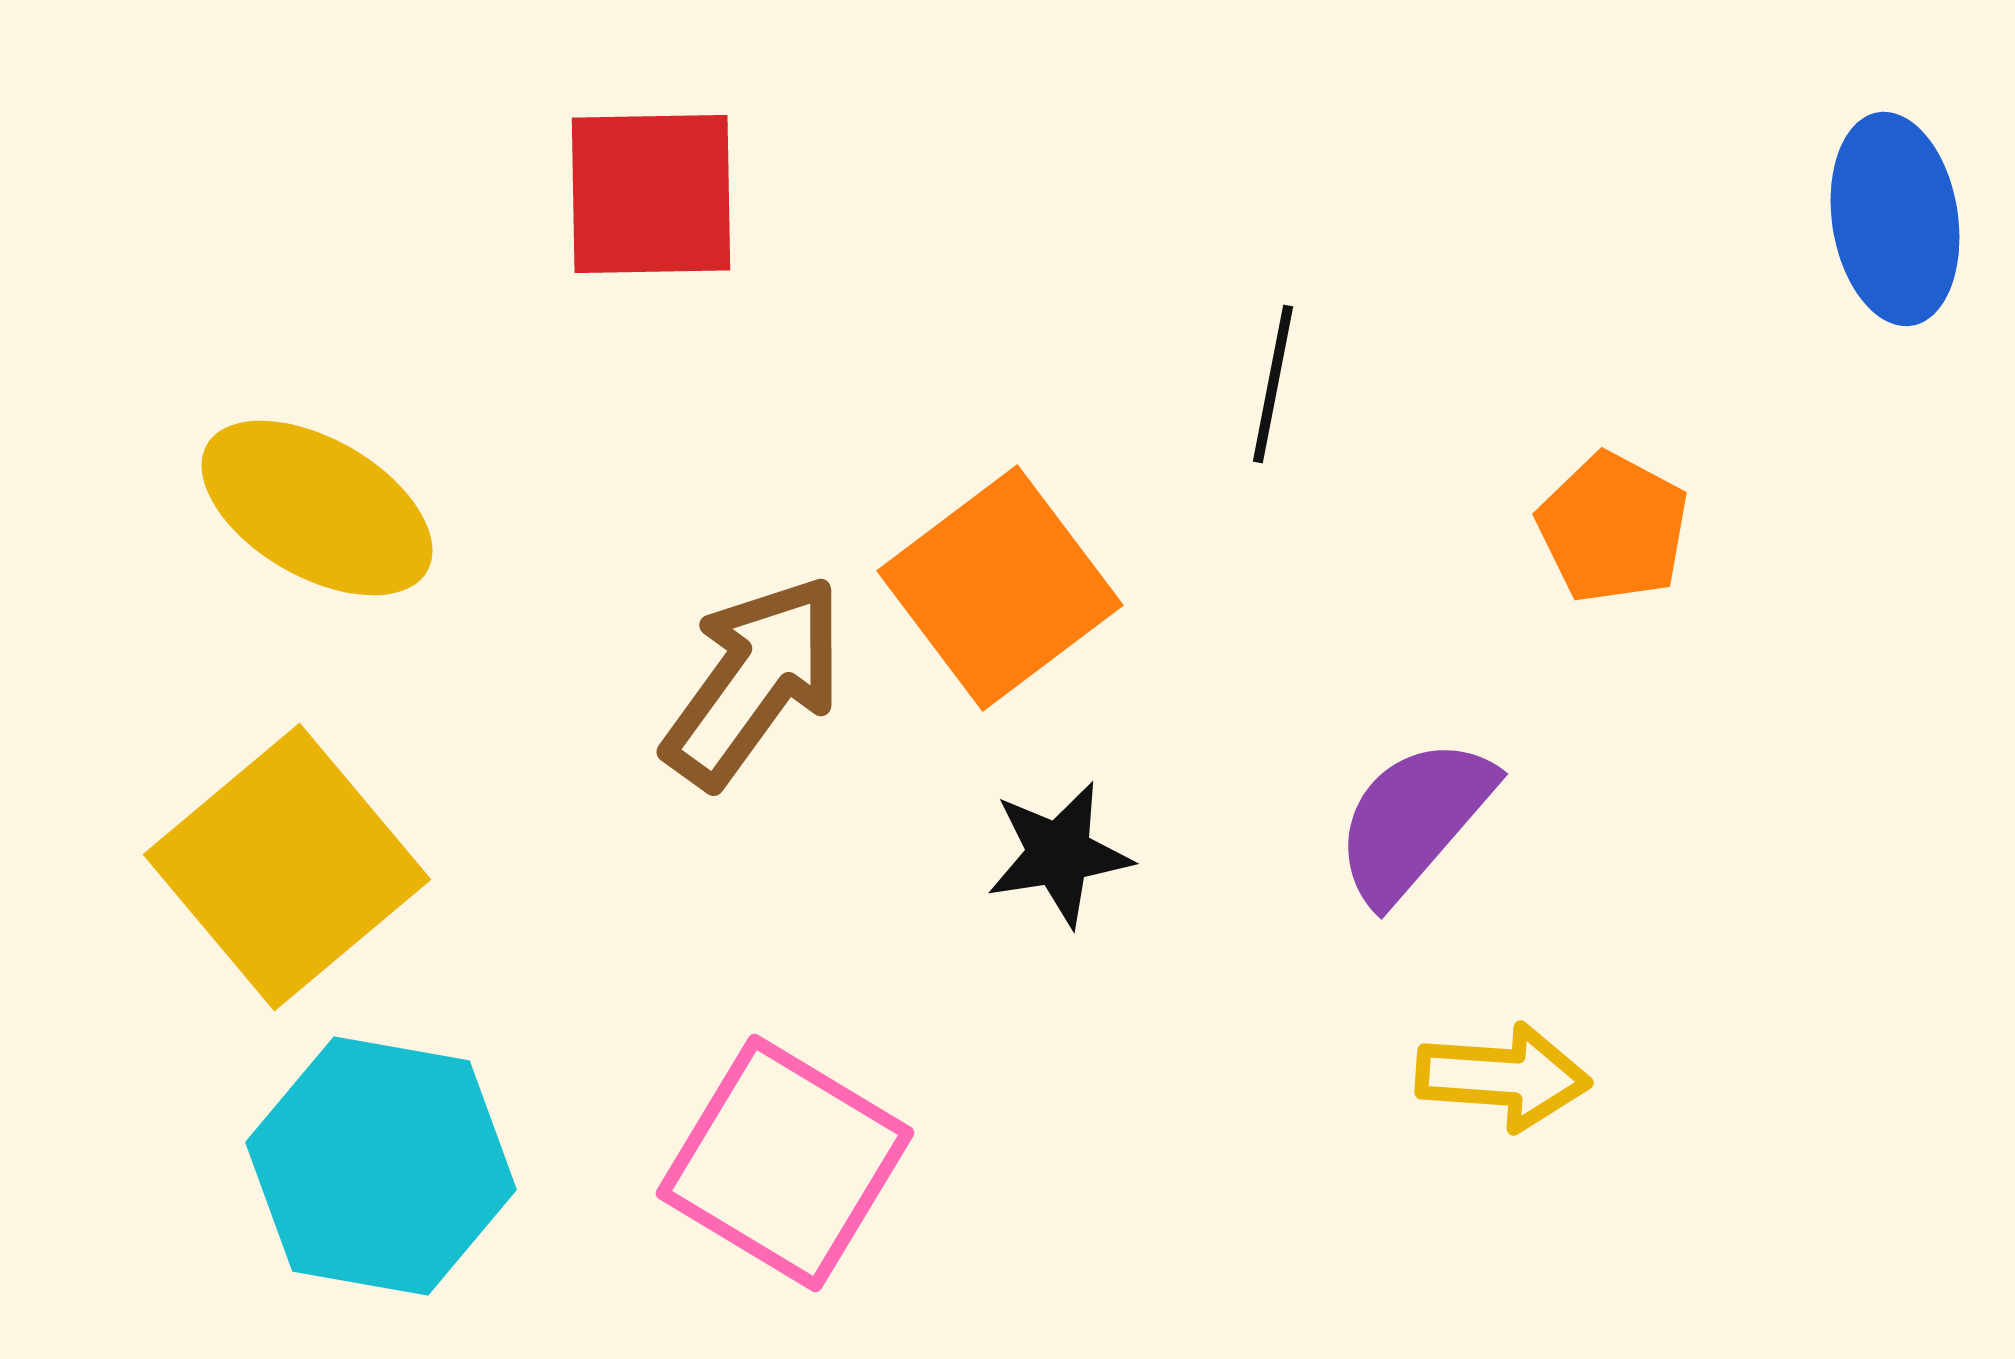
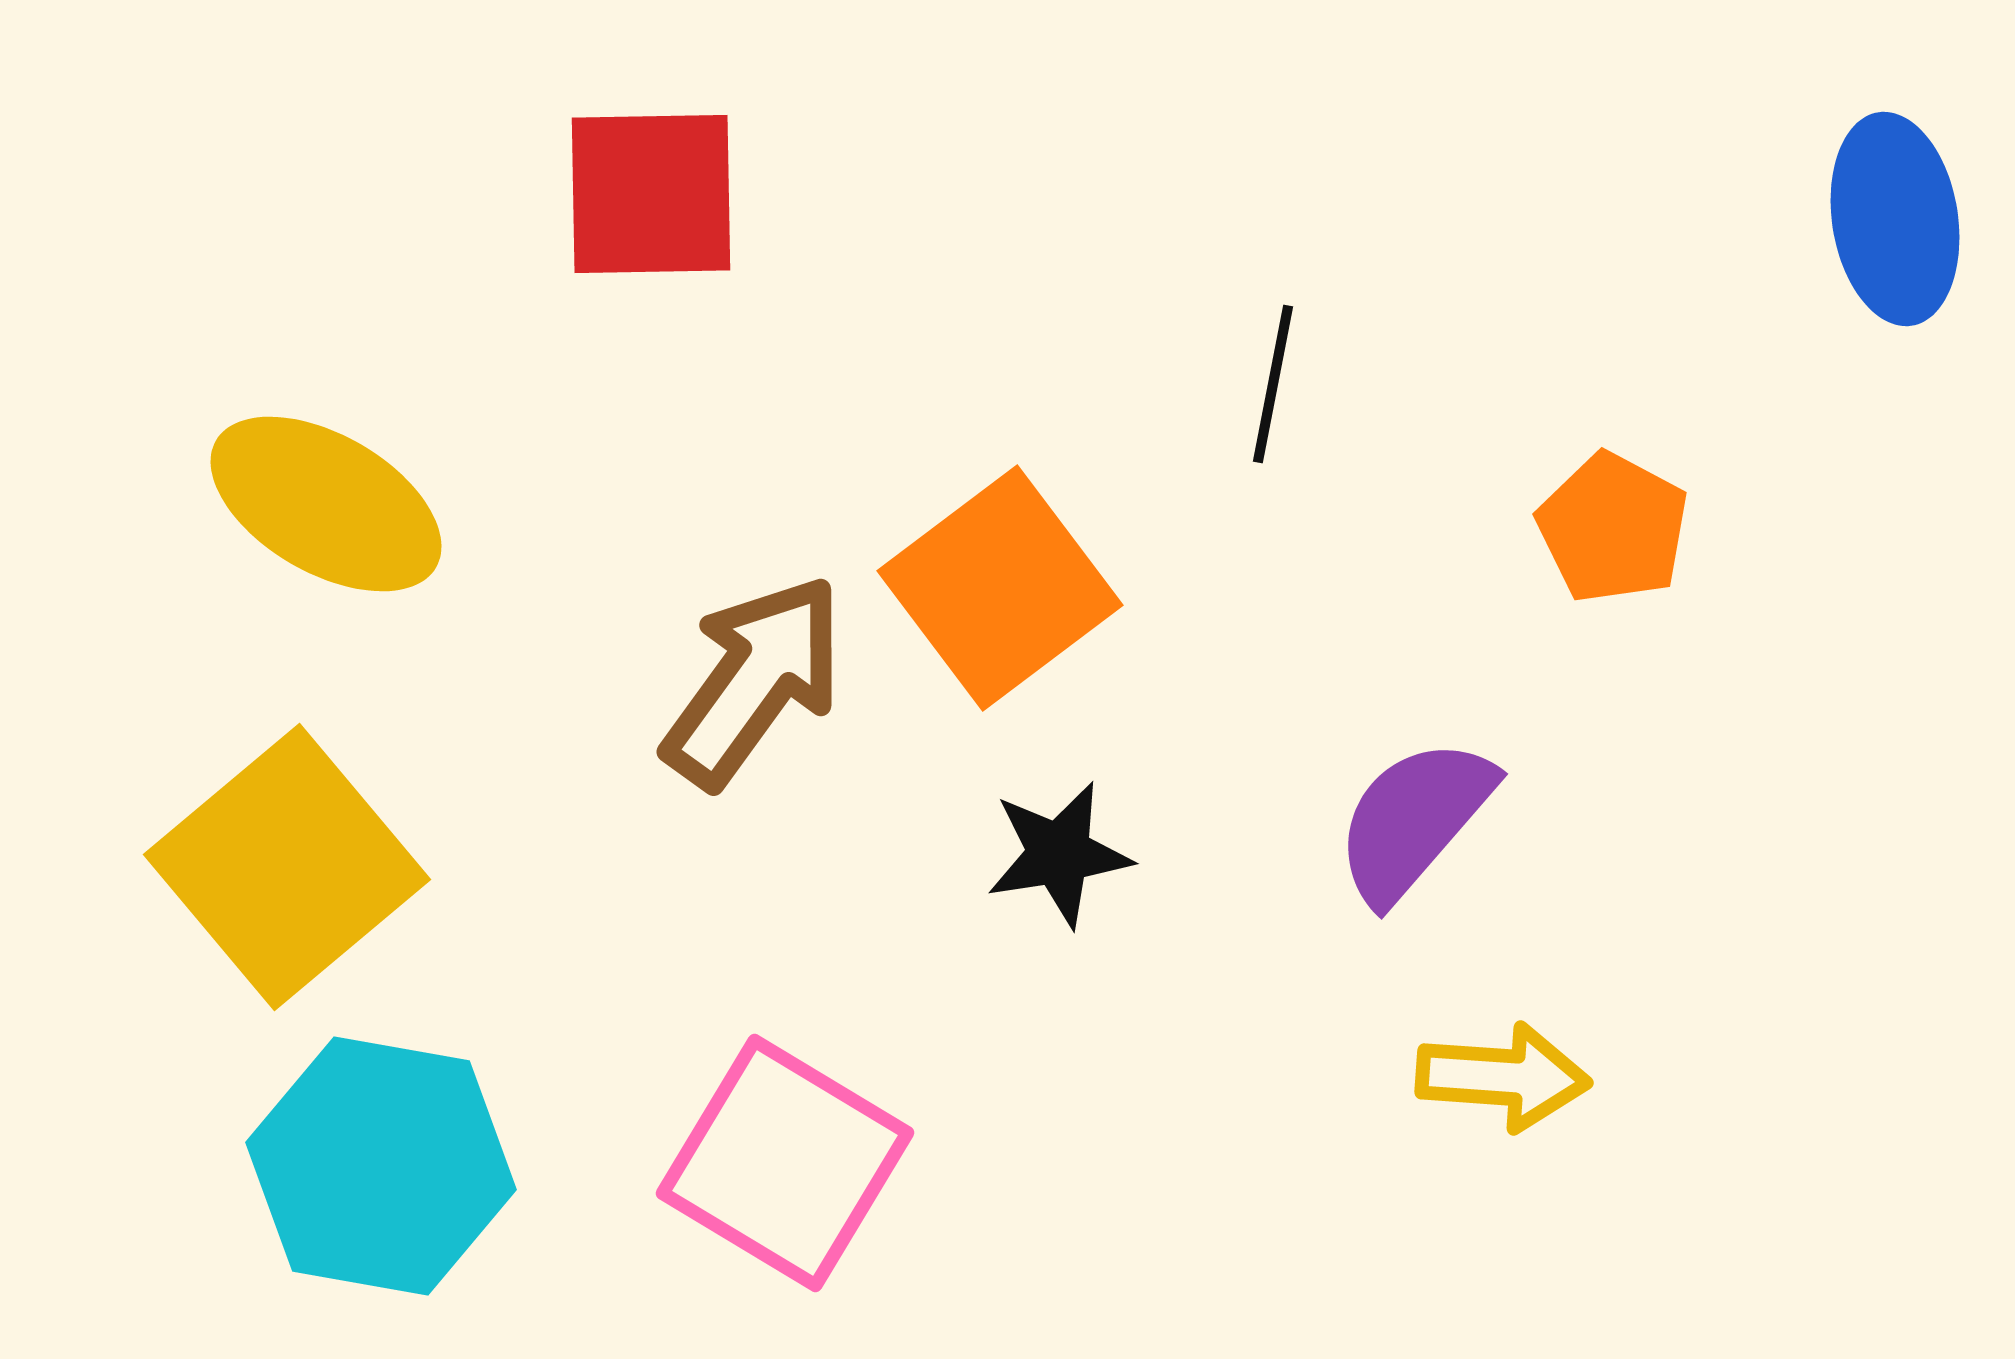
yellow ellipse: moved 9 px right, 4 px up
